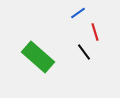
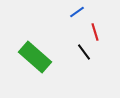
blue line: moved 1 px left, 1 px up
green rectangle: moved 3 px left
